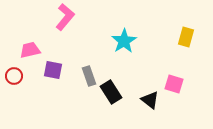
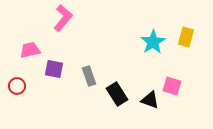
pink L-shape: moved 2 px left, 1 px down
cyan star: moved 29 px right, 1 px down
purple square: moved 1 px right, 1 px up
red circle: moved 3 px right, 10 px down
pink square: moved 2 px left, 2 px down
black rectangle: moved 6 px right, 2 px down
black triangle: rotated 18 degrees counterclockwise
